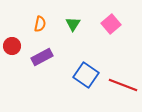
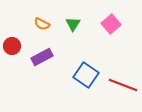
orange semicircle: moved 2 px right; rotated 105 degrees clockwise
